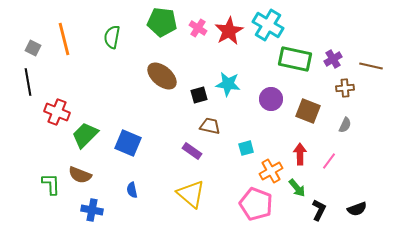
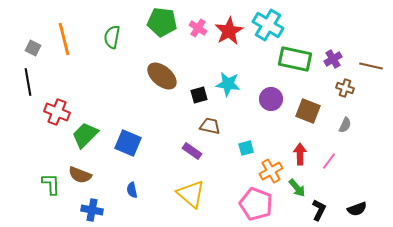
brown cross: rotated 24 degrees clockwise
